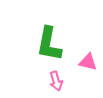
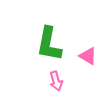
pink triangle: moved 6 px up; rotated 18 degrees clockwise
